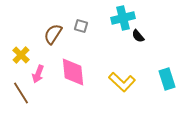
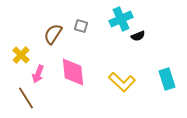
cyan cross: moved 2 px left, 1 px down; rotated 10 degrees counterclockwise
black semicircle: rotated 72 degrees counterclockwise
brown line: moved 5 px right, 5 px down
